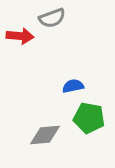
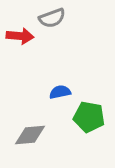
blue semicircle: moved 13 px left, 6 px down
green pentagon: moved 1 px up
gray diamond: moved 15 px left
